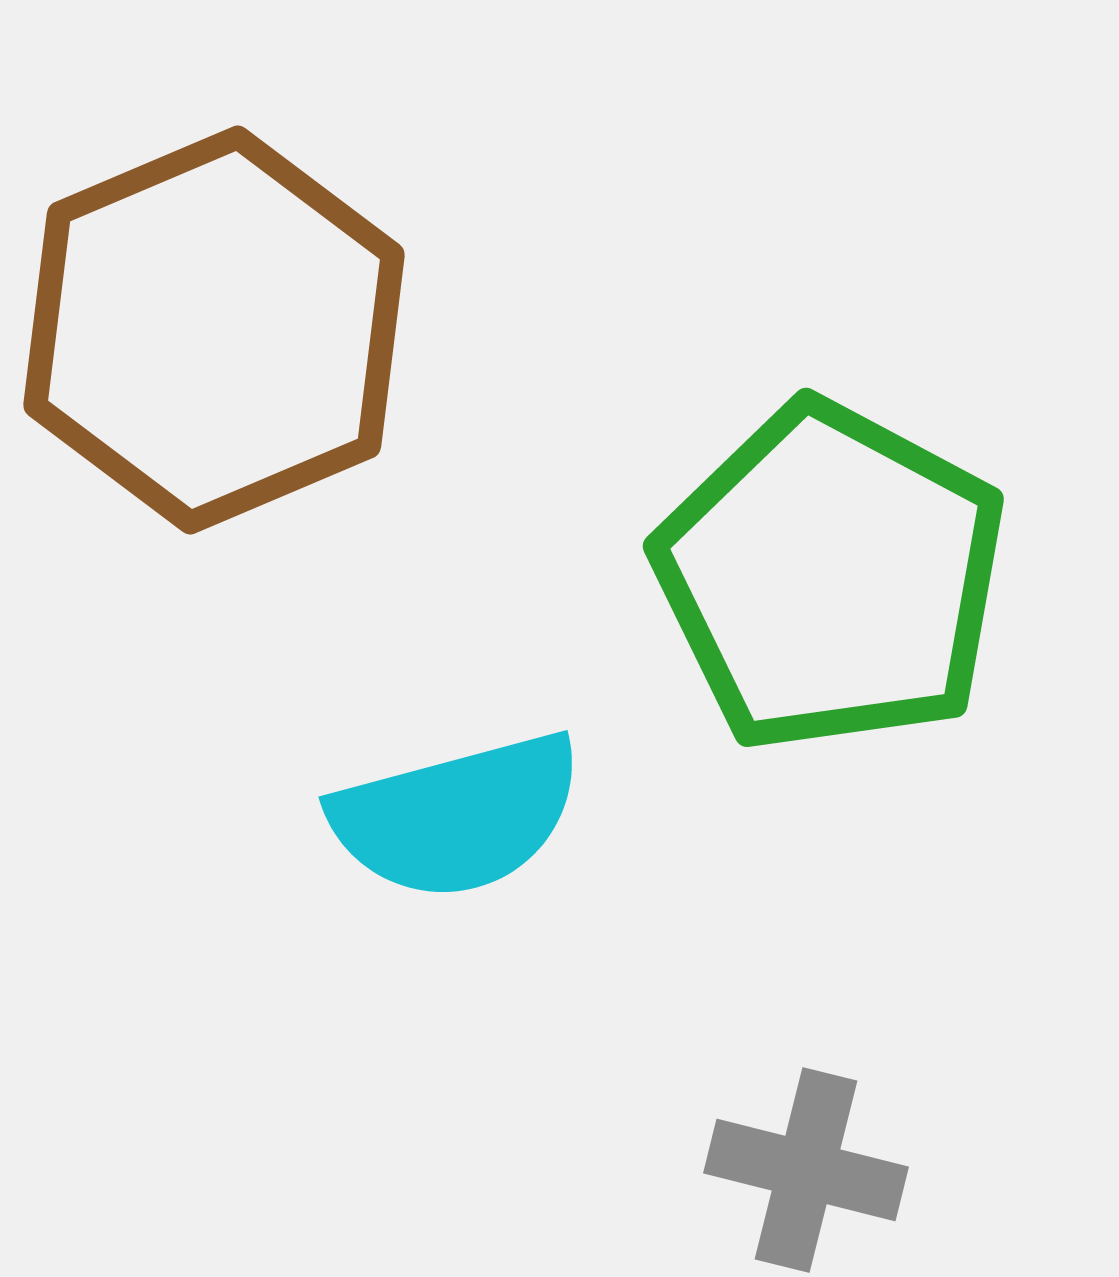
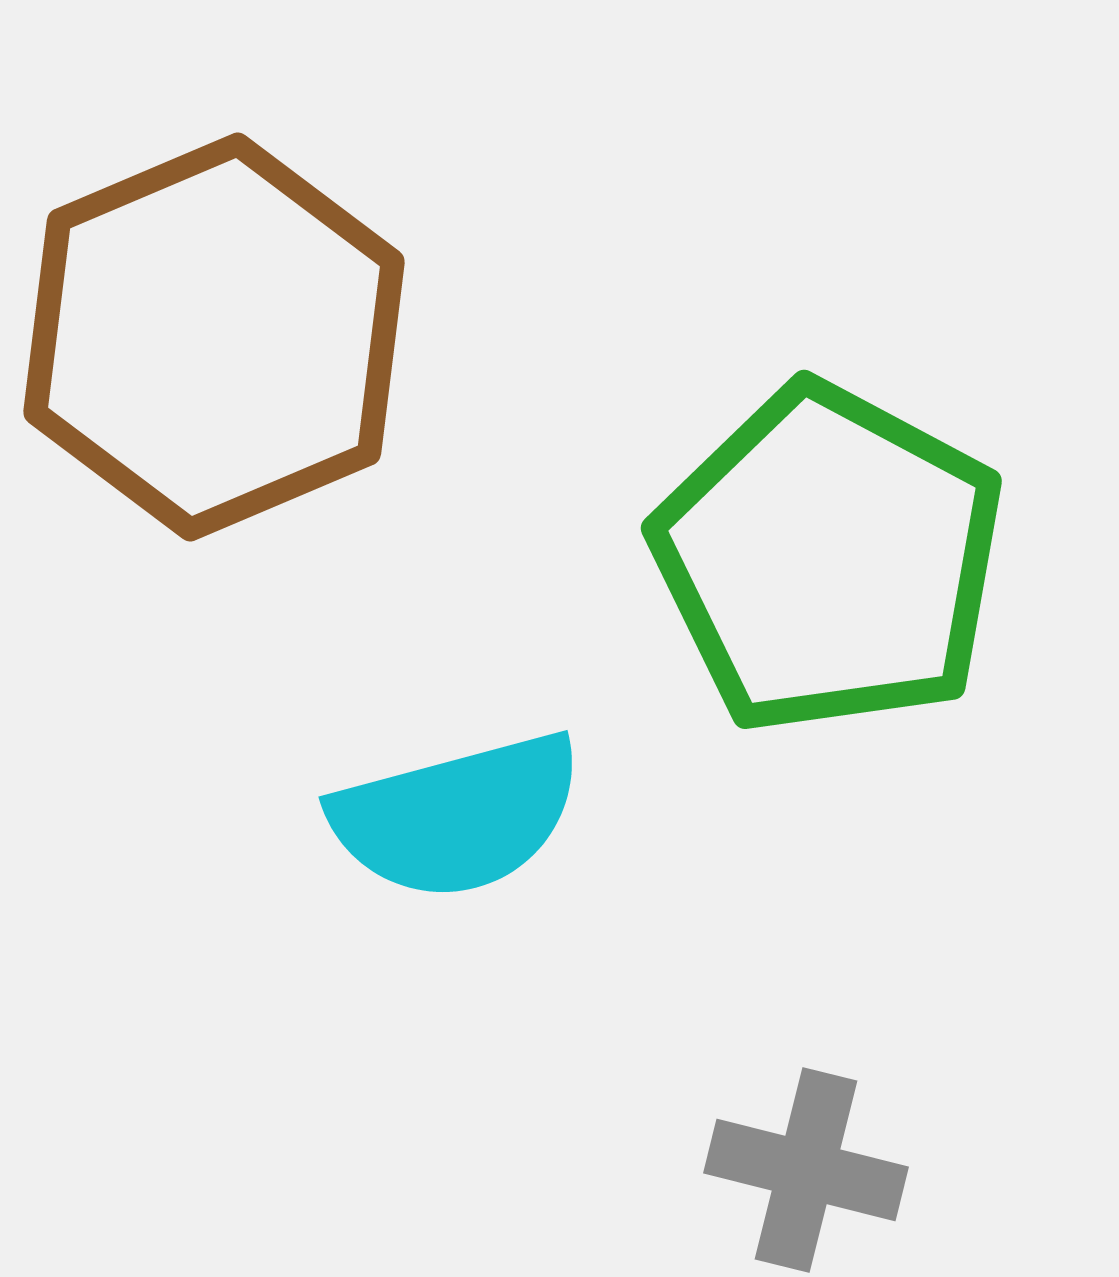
brown hexagon: moved 7 px down
green pentagon: moved 2 px left, 18 px up
